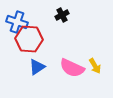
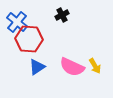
blue cross: rotated 20 degrees clockwise
pink semicircle: moved 1 px up
